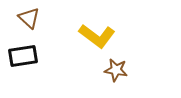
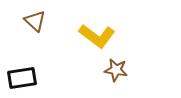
brown triangle: moved 6 px right, 3 px down
black rectangle: moved 1 px left, 22 px down
